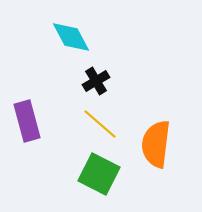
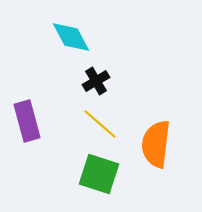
green square: rotated 9 degrees counterclockwise
